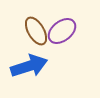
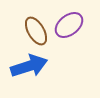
purple ellipse: moved 7 px right, 6 px up
